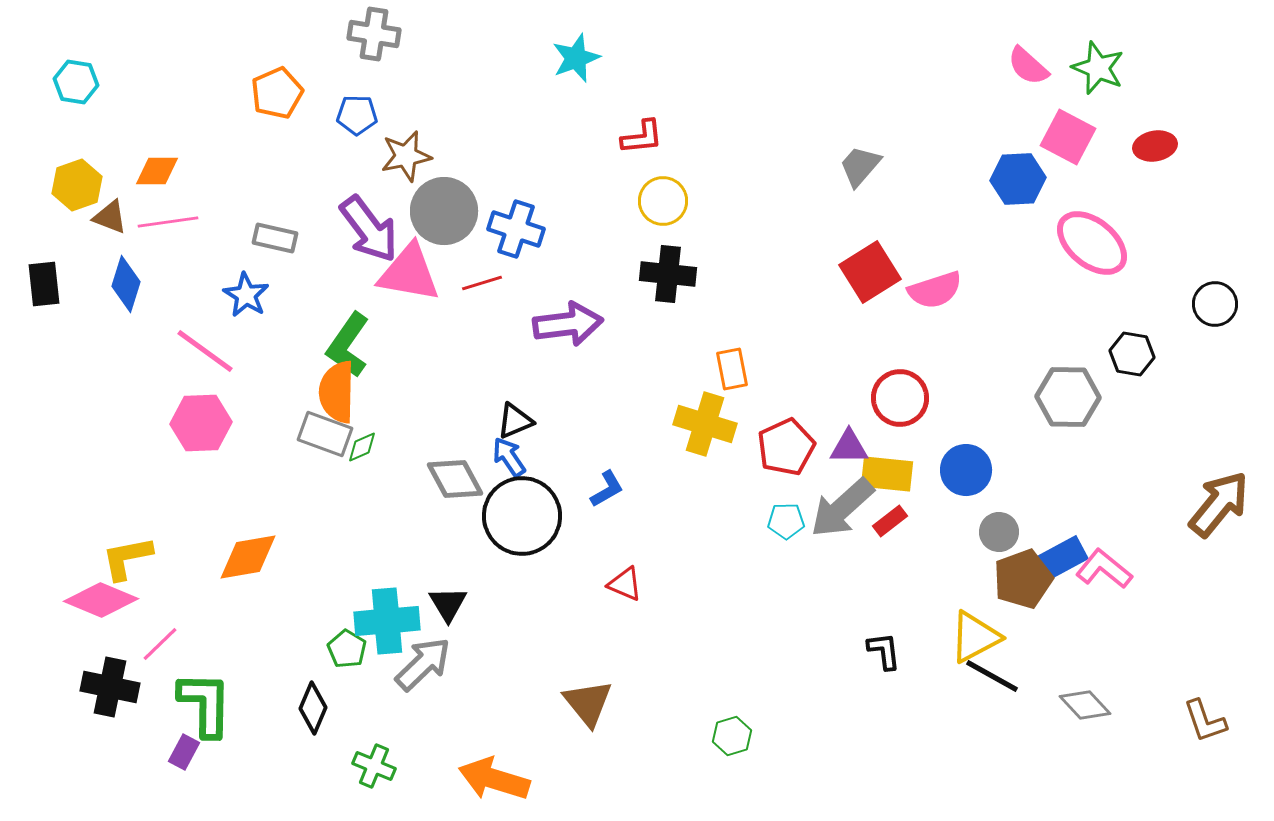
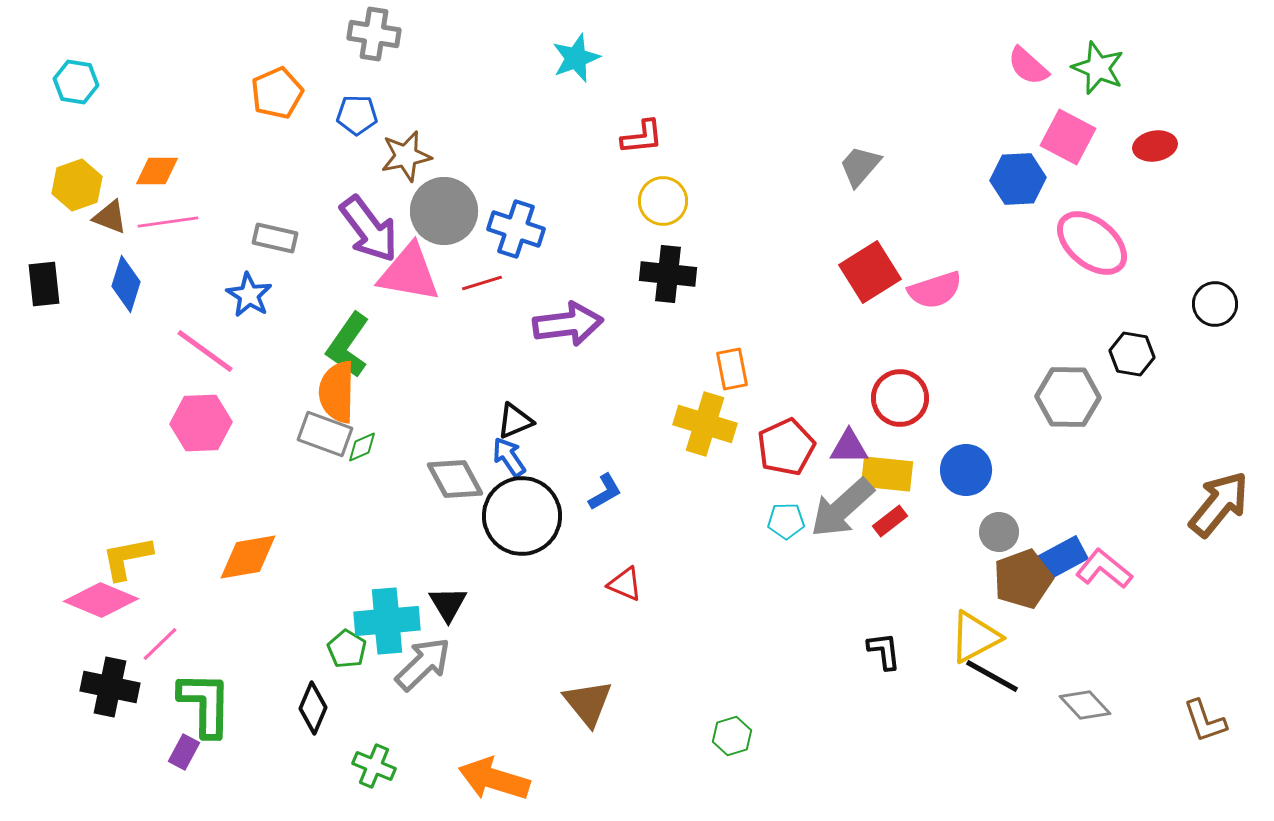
blue star at (246, 295): moved 3 px right
blue L-shape at (607, 489): moved 2 px left, 3 px down
